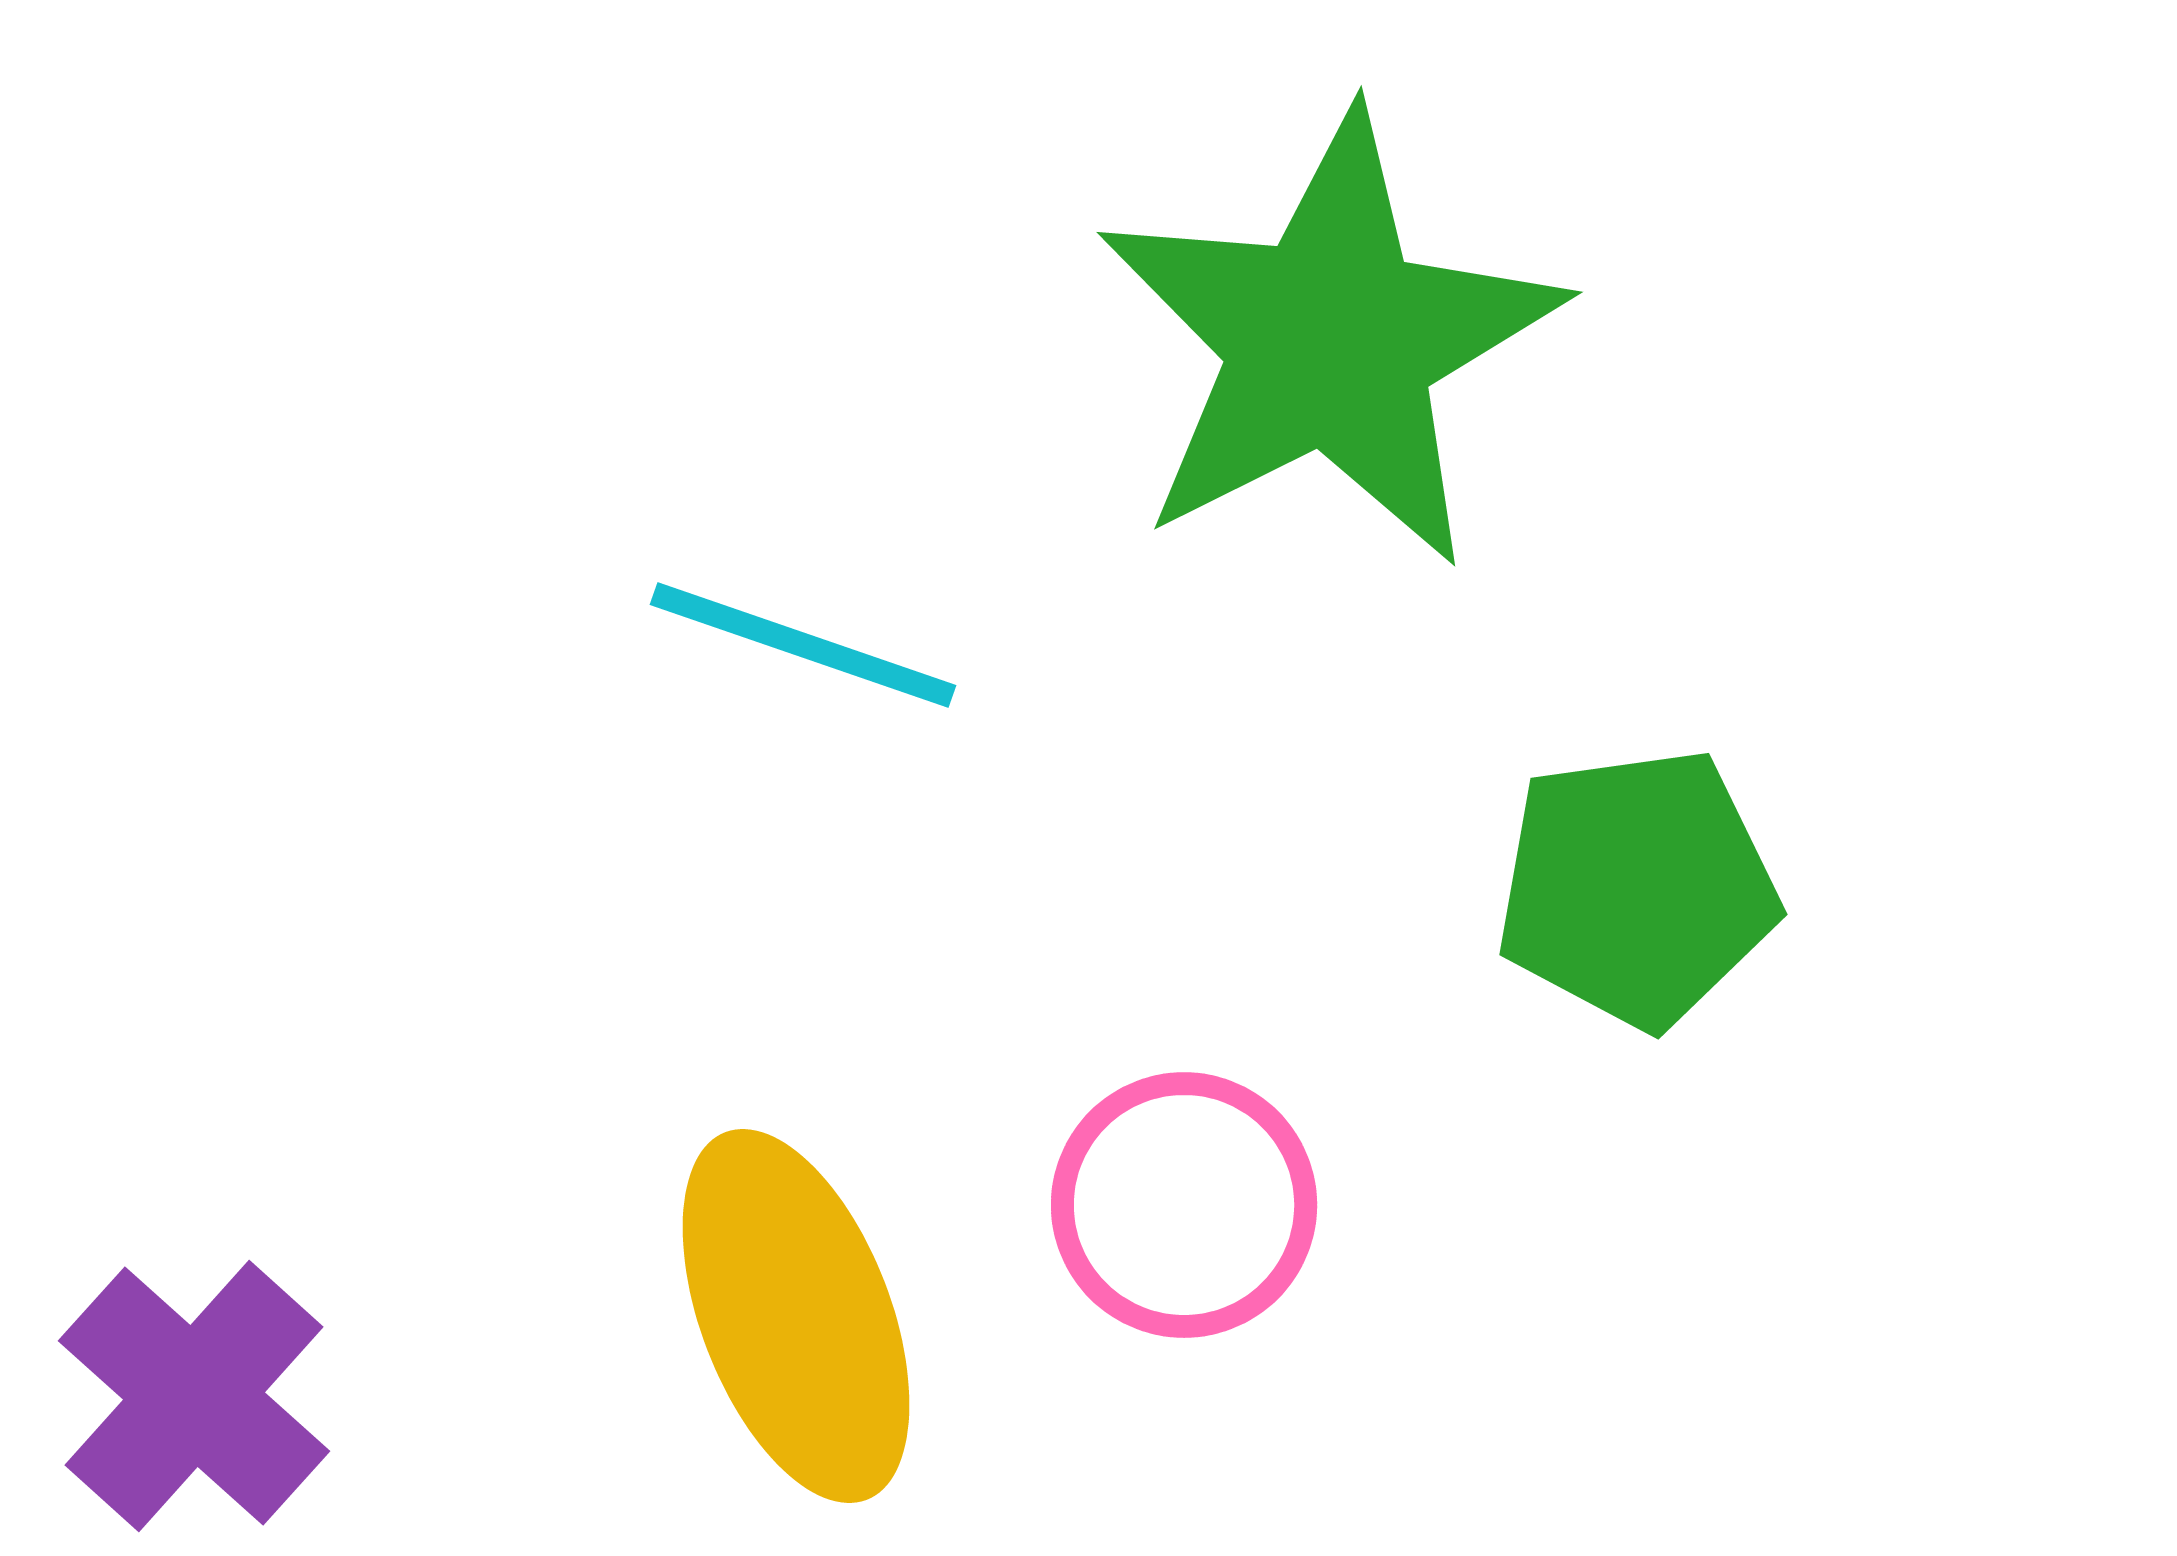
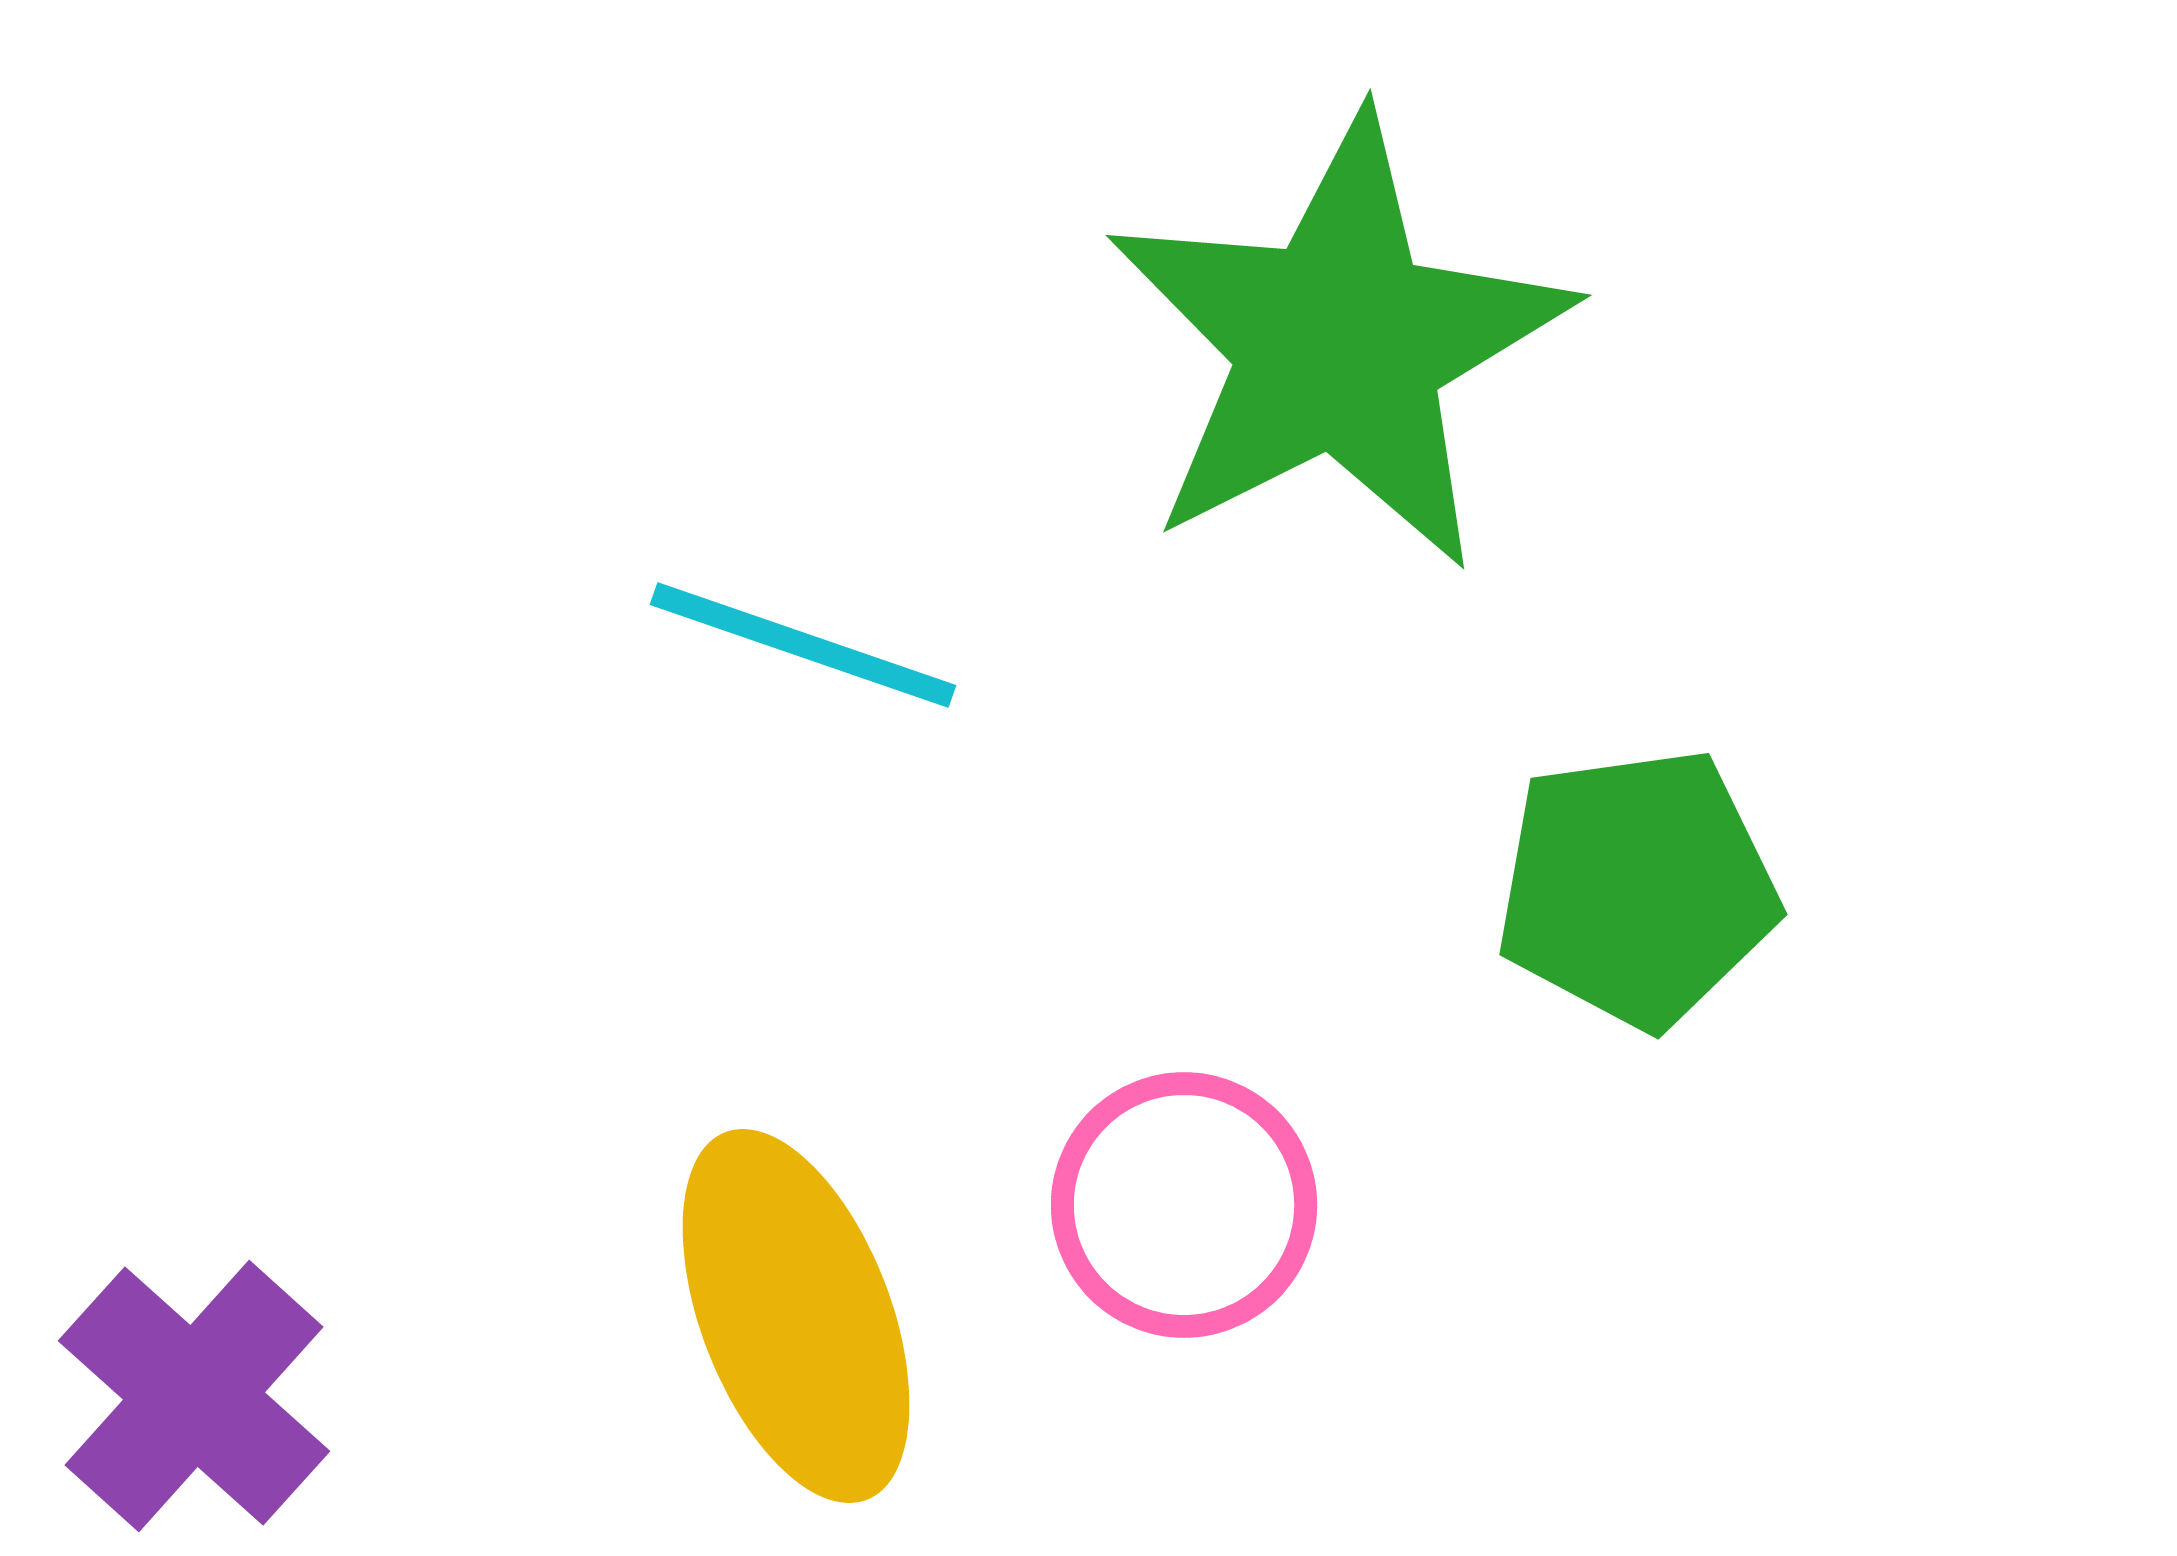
green star: moved 9 px right, 3 px down
